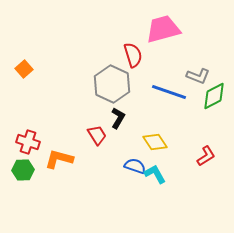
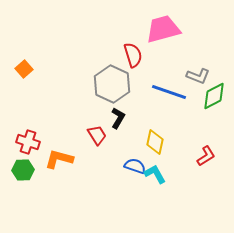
yellow diamond: rotated 45 degrees clockwise
